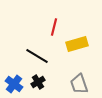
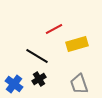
red line: moved 2 px down; rotated 48 degrees clockwise
black cross: moved 1 px right, 3 px up
